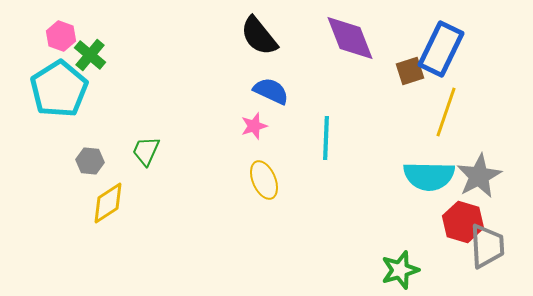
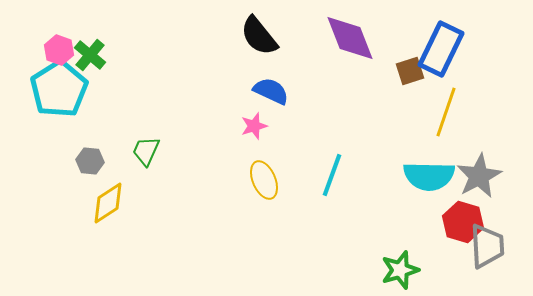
pink hexagon: moved 2 px left, 14 px down
cyan line: moved 6 px right, 37 px down; rotated 18 degrees clockwise
